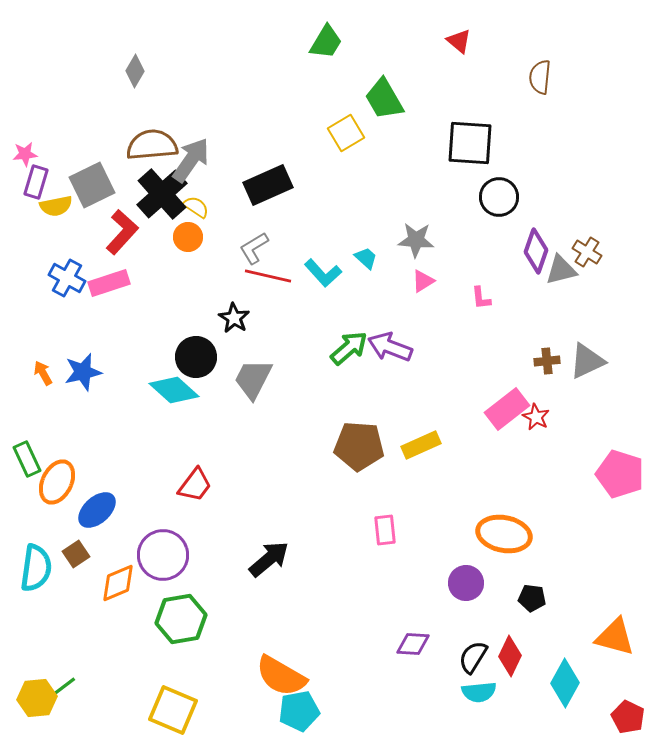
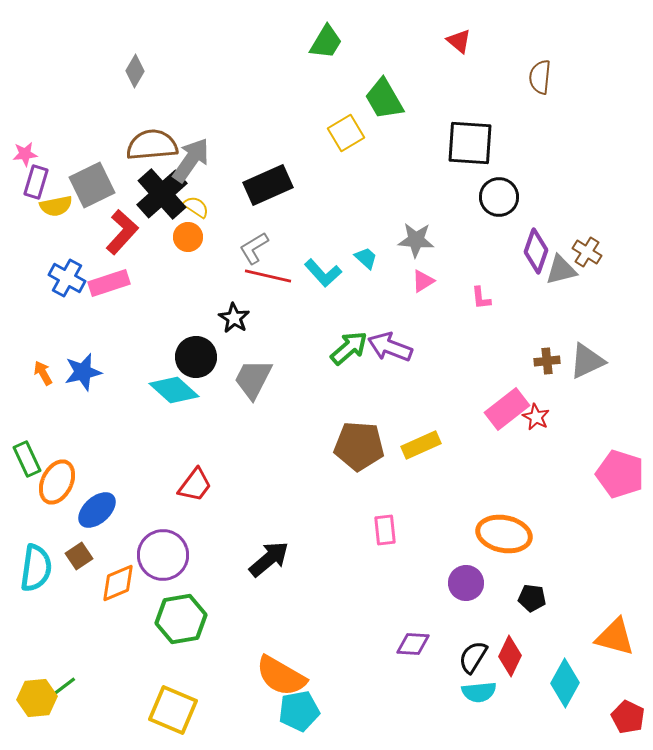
brown square at (76, 554): moved 3 px right, 2 px down
